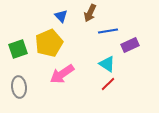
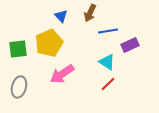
green square: rotated 12 degrees clockwise
cyan triangle: moved 2 px up
gray ellipse: rotated 20 degrees clockwise
